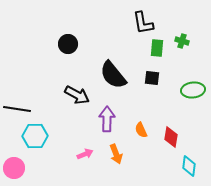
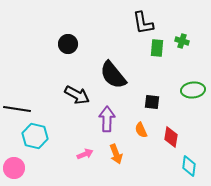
black square: moved 24 px down
cyan hexagon: rotated 15 degrees clockwise
